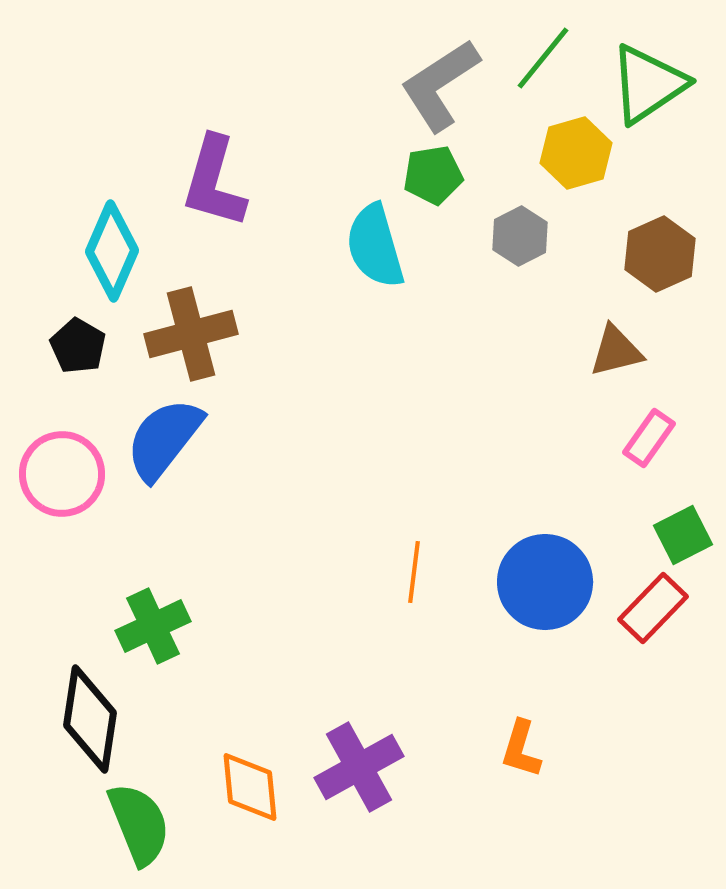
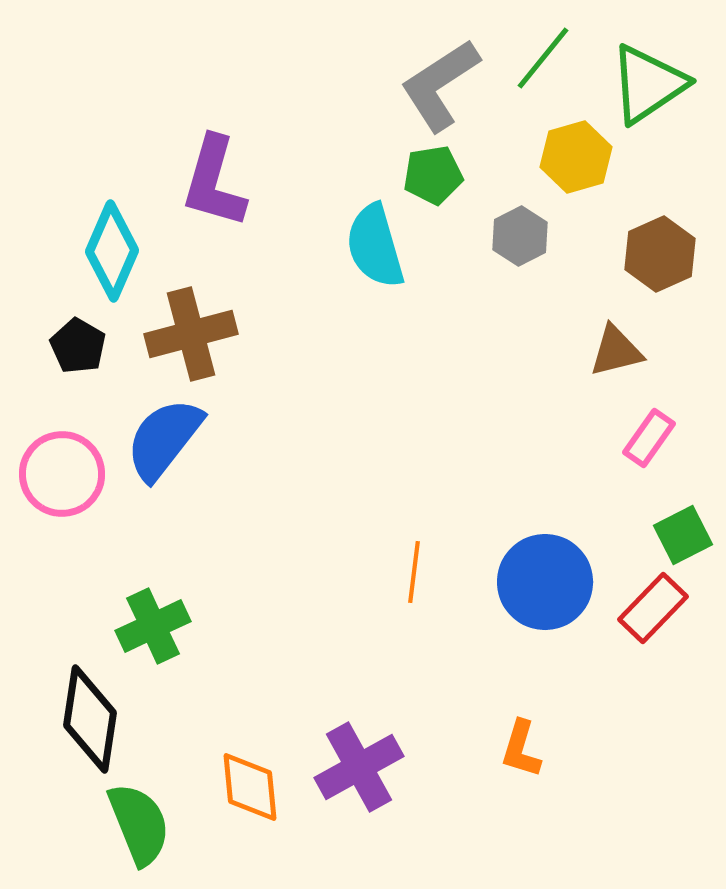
yellow hexagon: moved 4 px down
